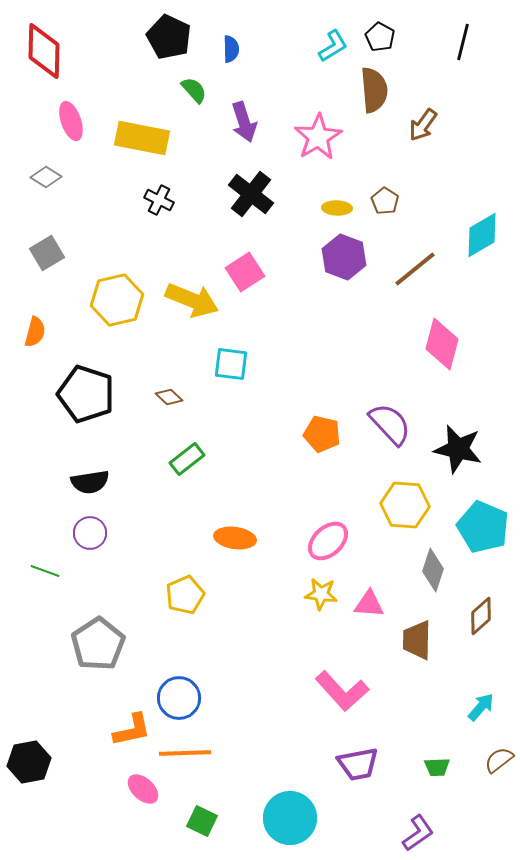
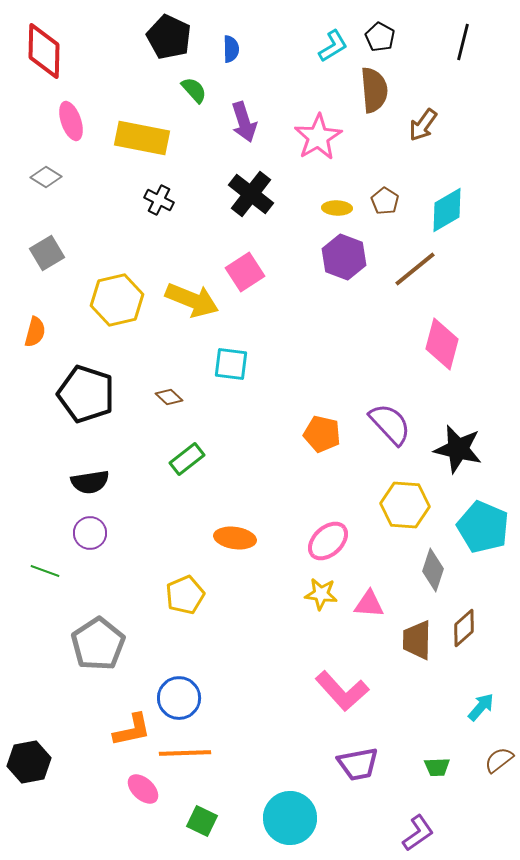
cyan diamond at (482, 235): moved 35 px left, 25 px up
brown diamond at (481, 616): moved 17 px left, 12 px down
